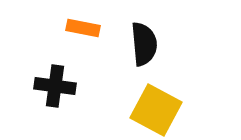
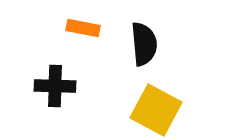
black cross: rotated 6 degrees counterclockwise
